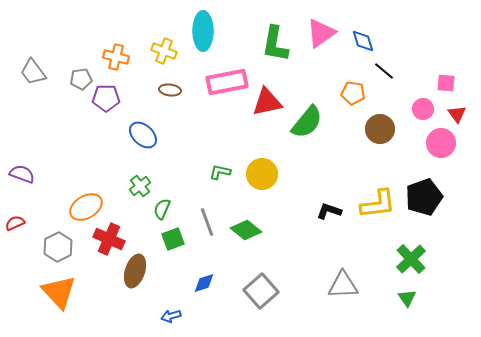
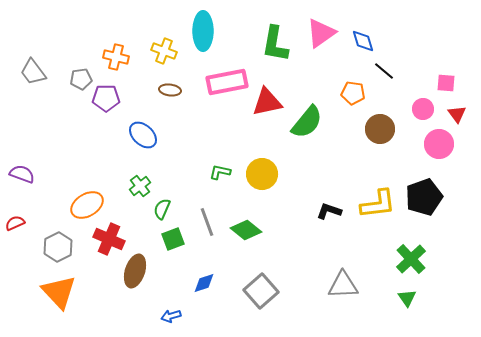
pink circle at (441, 143): moved 2 px left, 1 px down
orange ellipse at (86, 207): moved 1 px right, 2 px up
